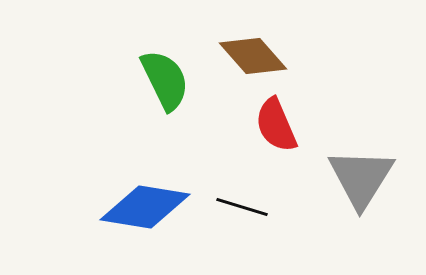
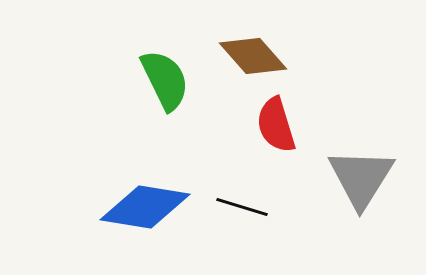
red semicircle: rotated 6 degrees clockwise
